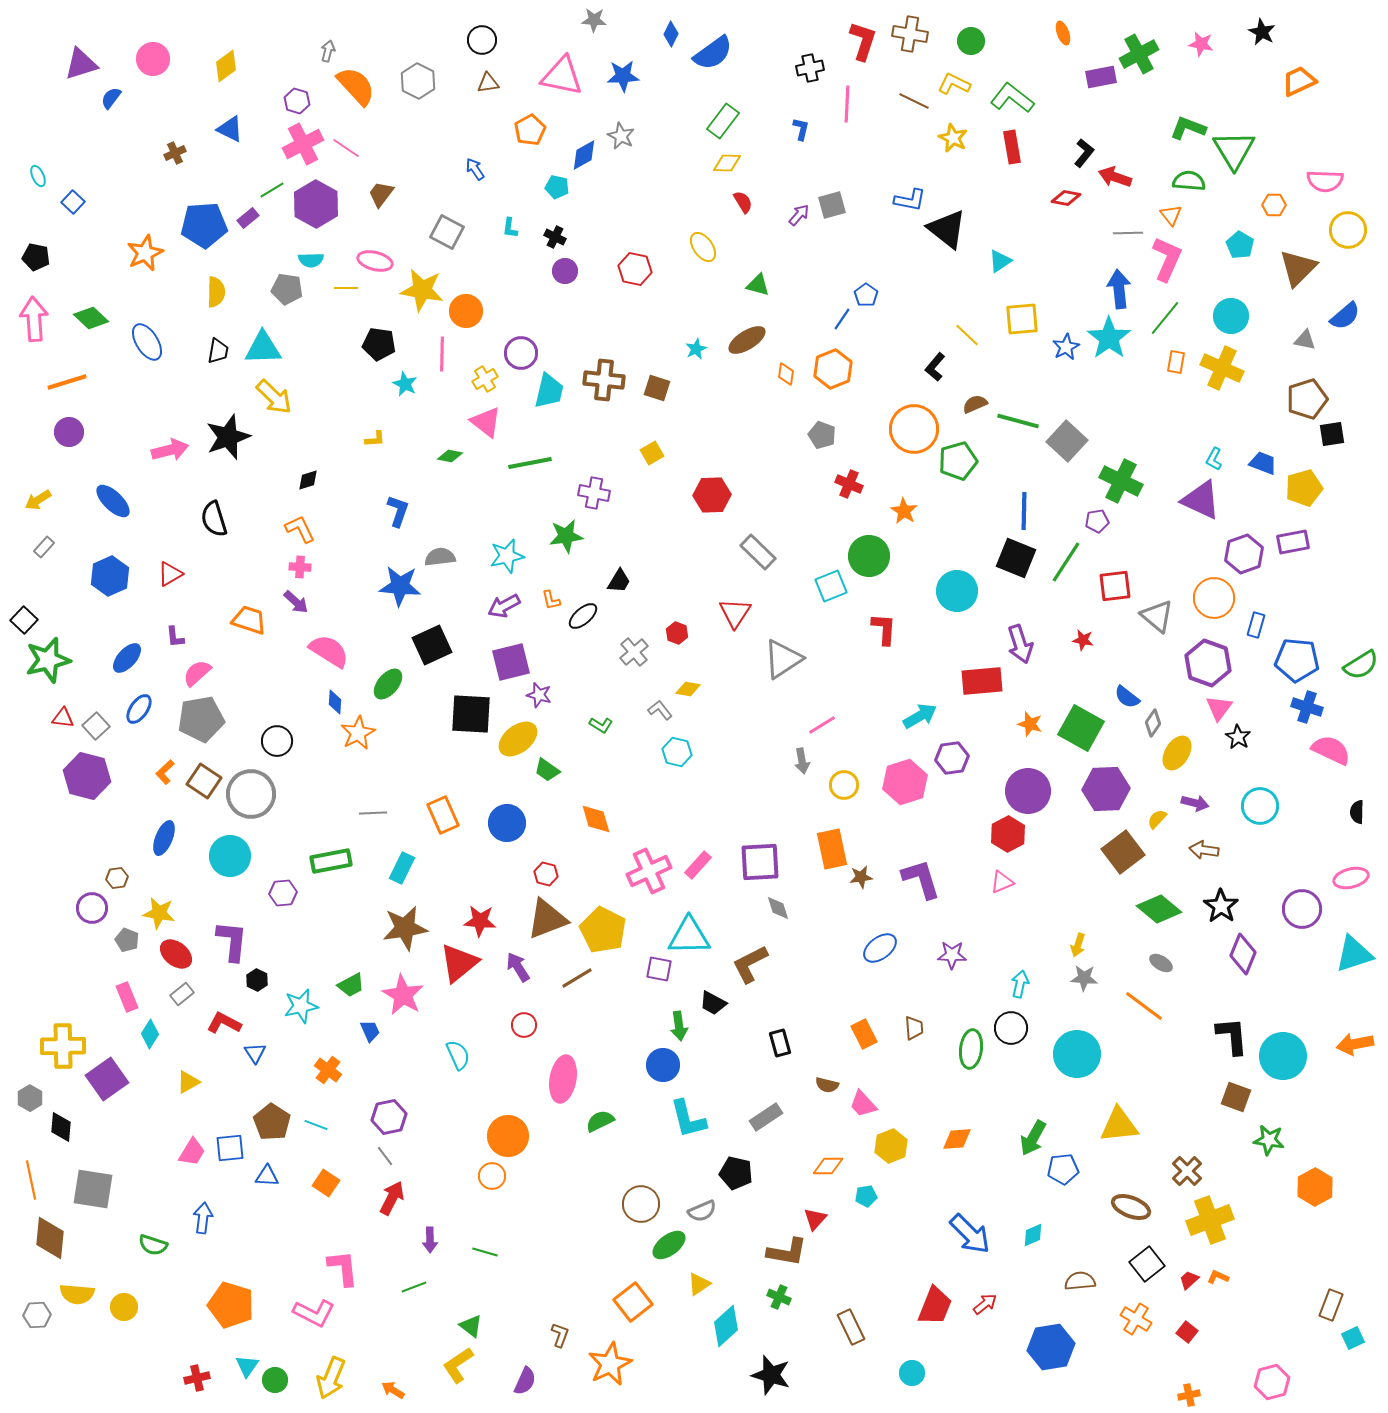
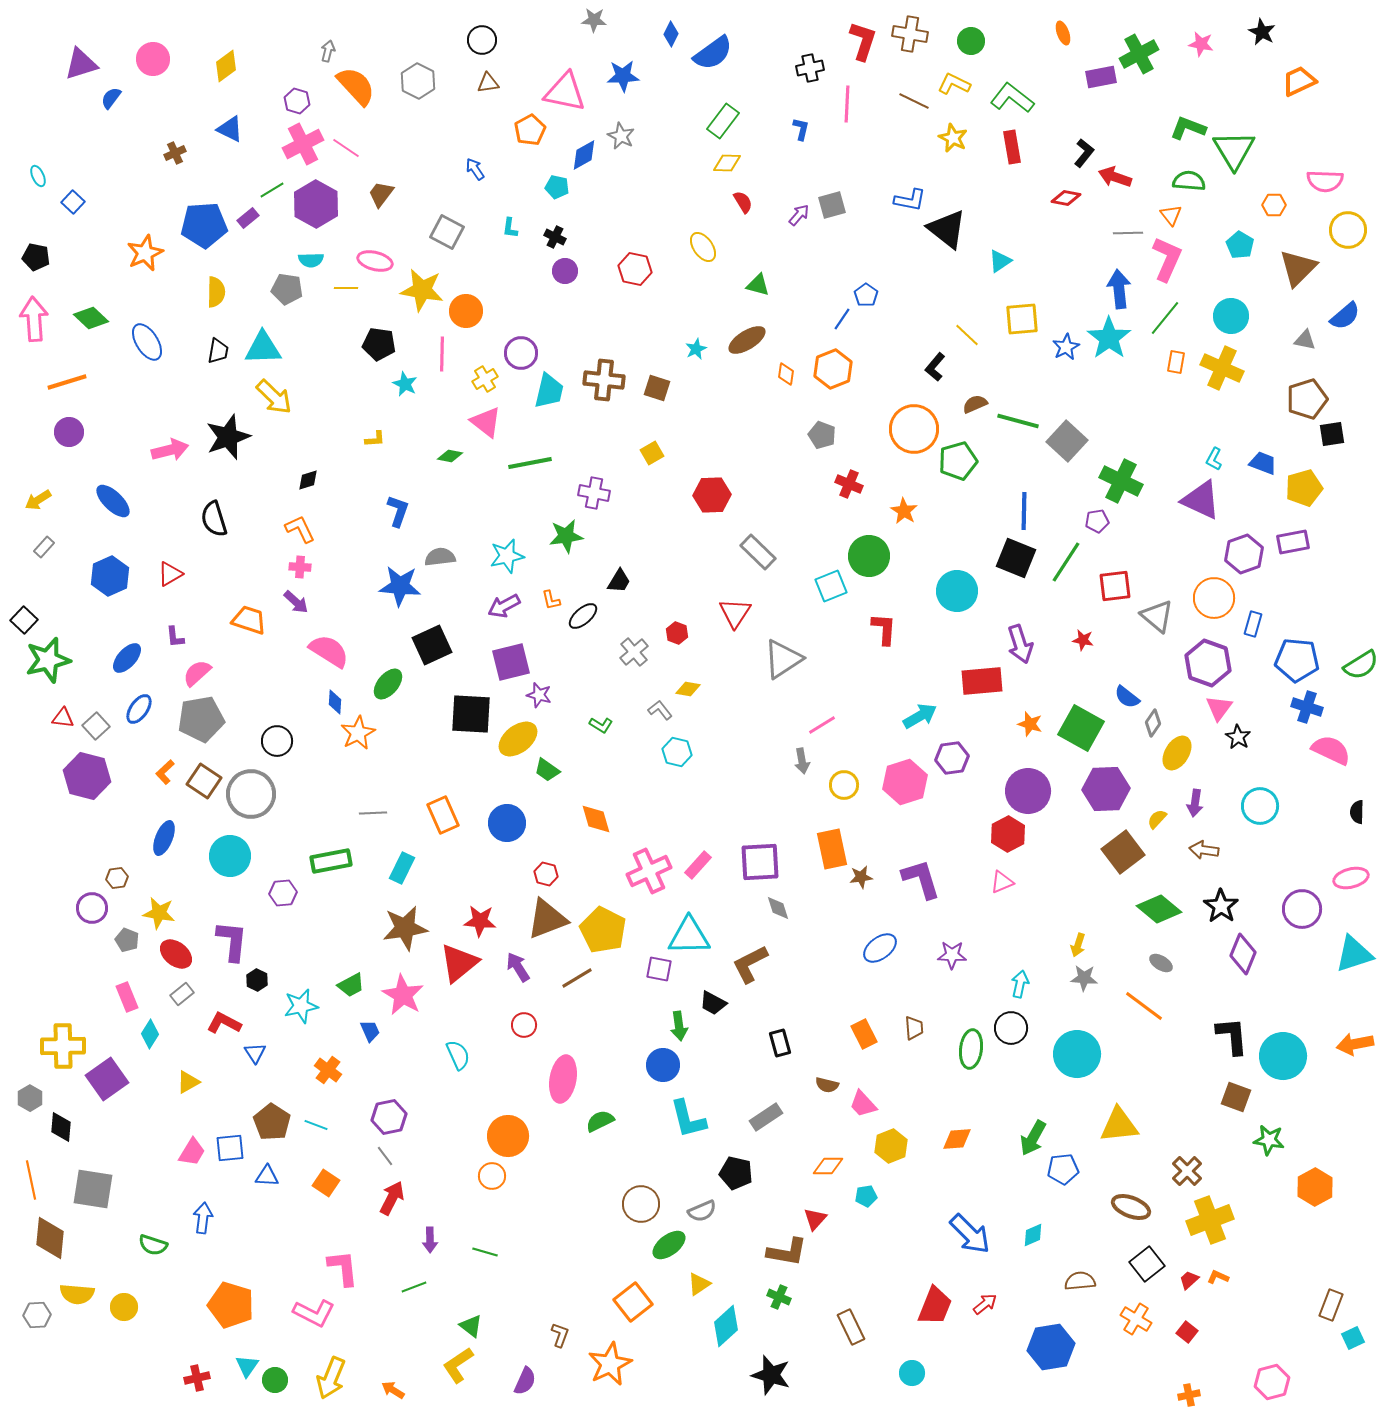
pink triangle at (562, 76): moved 3 px right, 16 px down
blue rectangle at (1256, 625): moved 3 px left, 1 px up
purple arrow at (1195, 803): rotated 84 degrees clockwise
